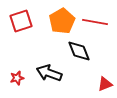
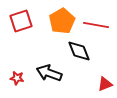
red line: moved 1 px right, 3 px down
red star: rotated 24 degrees clockwise
